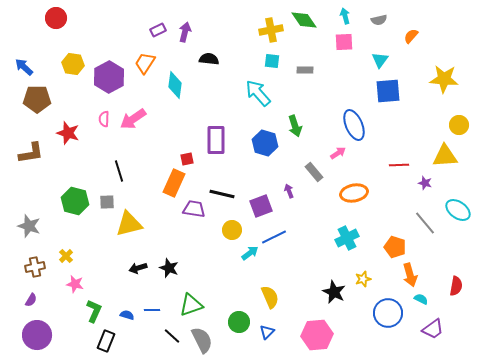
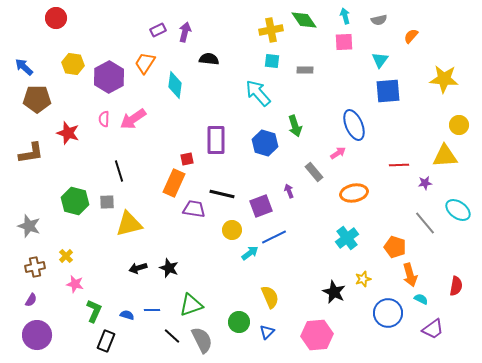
purple star at (425, 183): rotated 24 degrees counterclockwise
cyan cross at (347, 238): rotated 10 degrees counterclockwise
